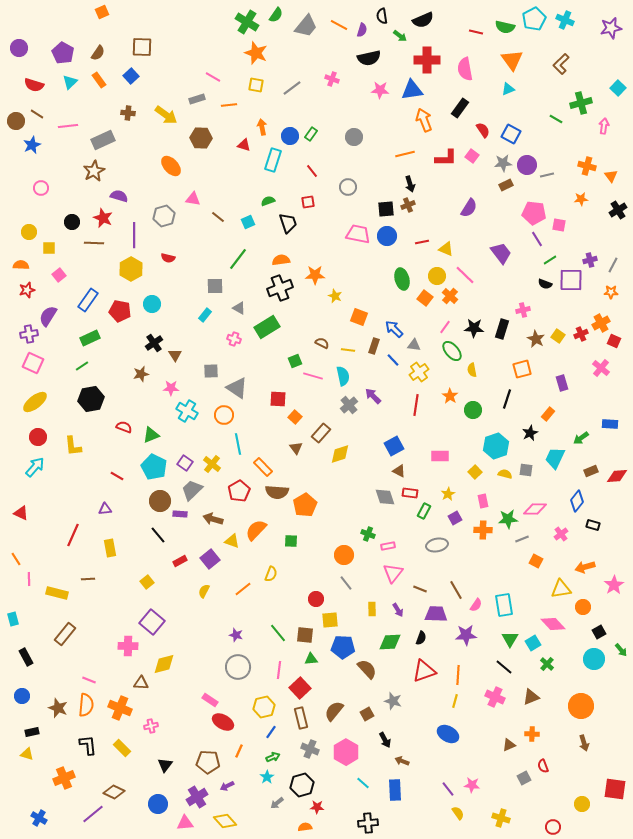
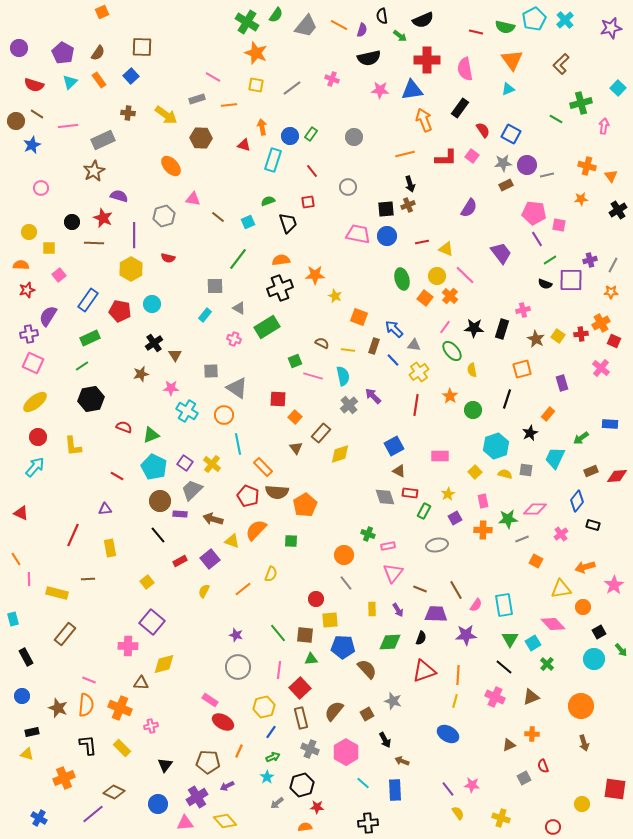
cyan cross at (565, 20): rotated 24 degrees clockwise
red cross at (581, 334): rotated 16 degrees clockwise
red pentagon at (239, 491): moved 9 px right, 5 px down; rotated 20 degrees counterclockwise
